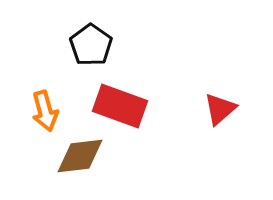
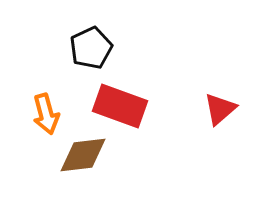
black pentagon: moved 3 px down; rotated 12 degrees clockwise
orange arrow: moved 1 px right, 3 px down
brown diamond: moved 3 px right, 1 px up
